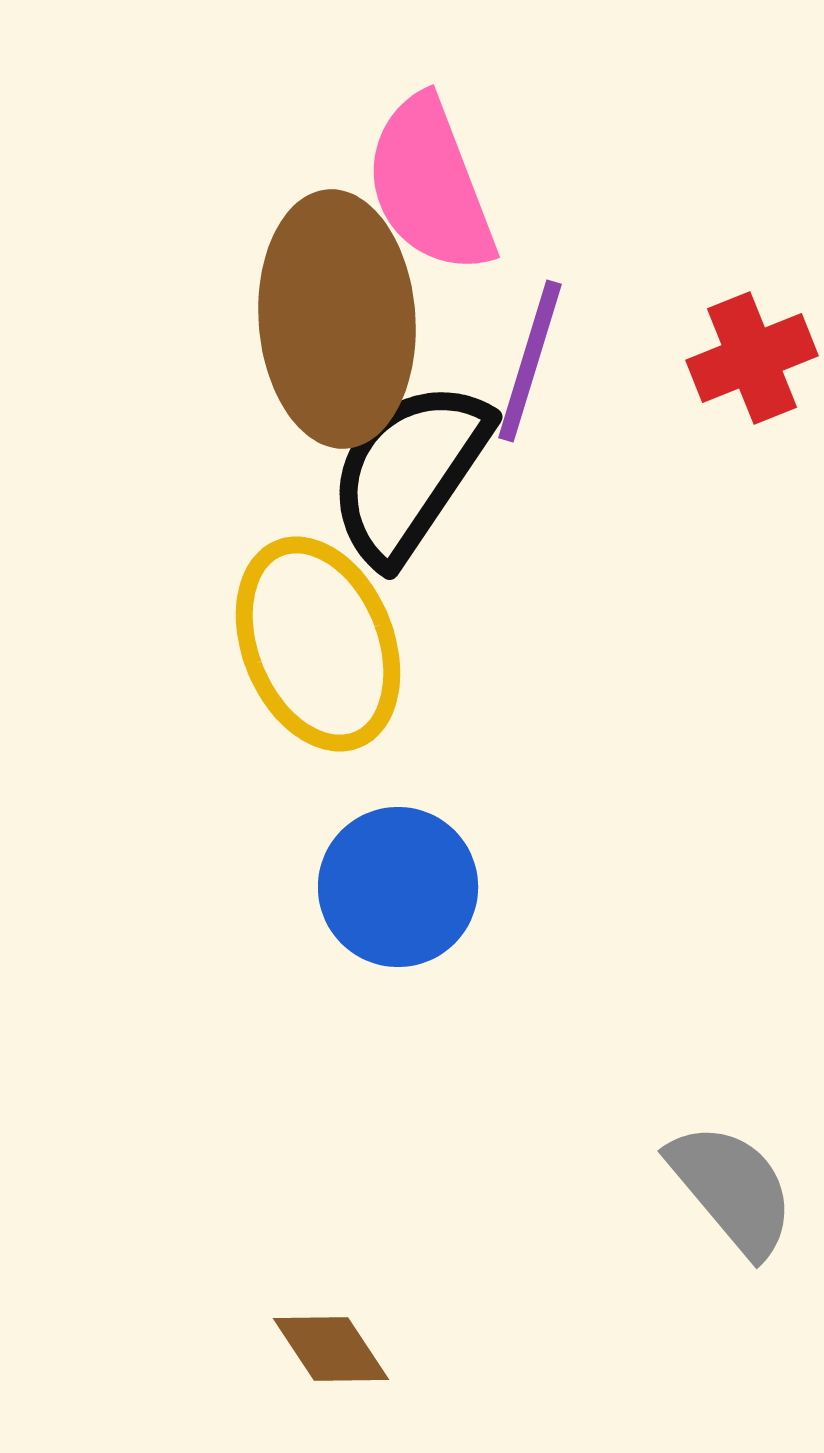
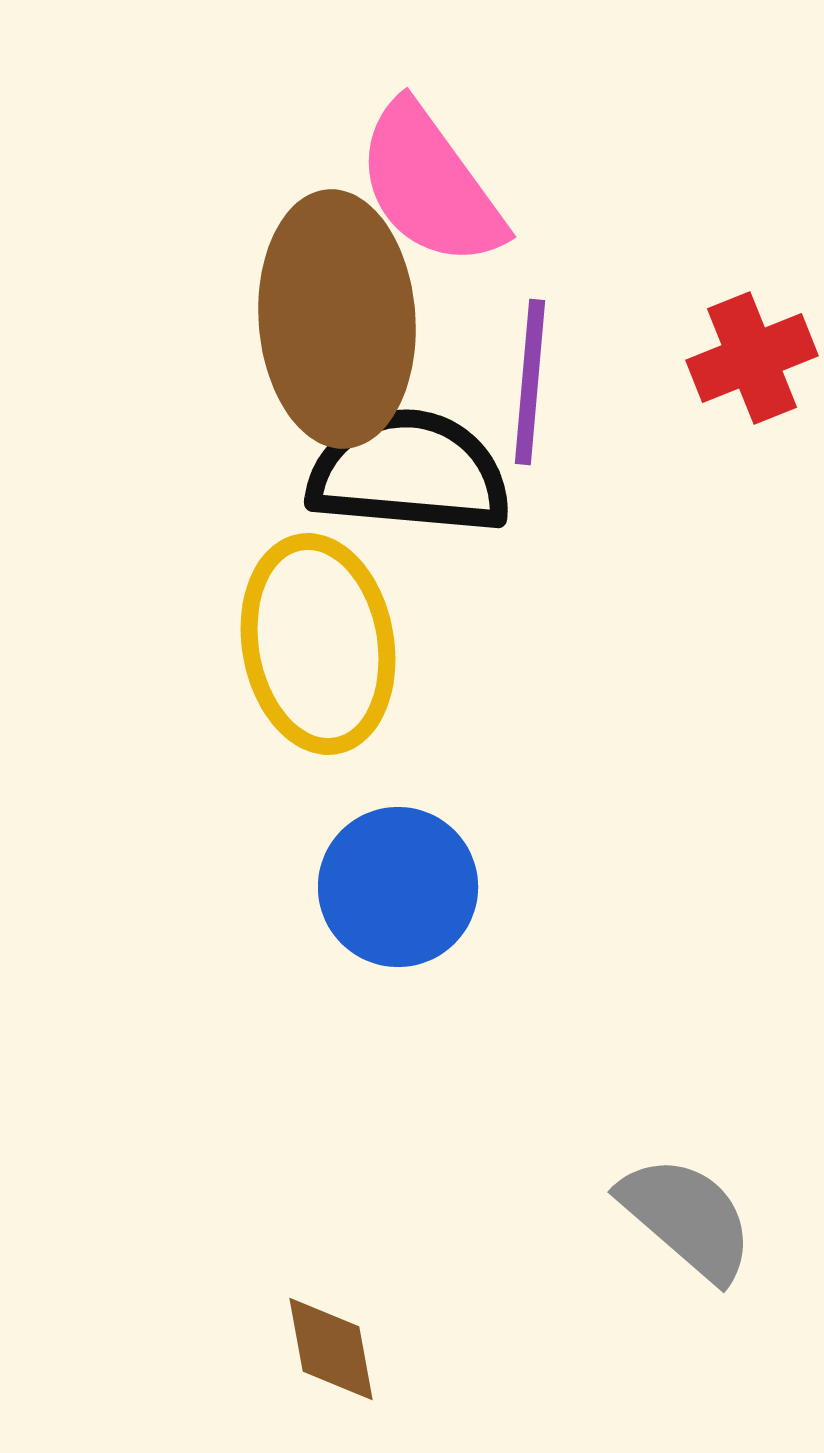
pink semicircle: rotated 15 degrees counterclockwise
purple line: moved 21 px down; rotated 12 degrees counterclockwise
black semicircle: rotated 61 degrees clockwise
yellow ellipse: rotated 12 degrees clockwise
gray semicircle: moved 45 px left, 29 px down; rotated 9 degrees counterclockwise
brown diamond: rotated 23 degrees clockwise
